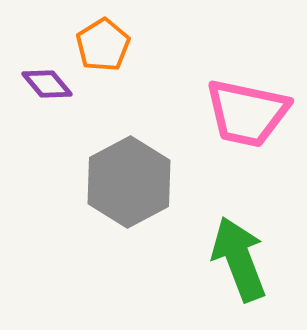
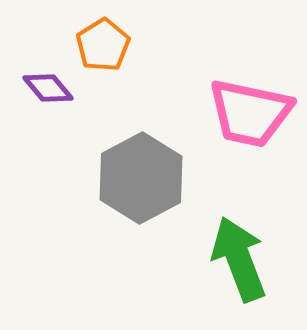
purple diamond: moved 1 px right, 4 px down
pink trapezoid: moved 3 px right
gray hexagon: moved 12 px right, 4 px up
